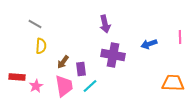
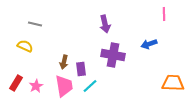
gray line: rotated 16 degrees counterclockwise
pink line: moved 16 px left, 23 px up
yellow semicircle: moved 16 px left; rotated 70 degrees counterclockwise
brown arrow: moved 1 px right; rotated 24 degrees counterclockwise
red rectangle: moved 1 px left, 6 px down; rotated 63 degrees counterclockwise
